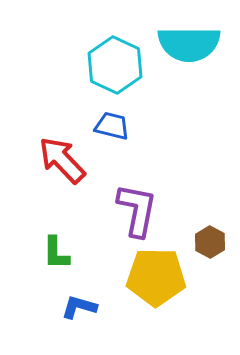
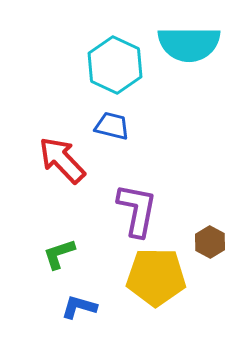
green L-shape: moved 3 px right, 1 px down; rotated 72 degrees clockwise
